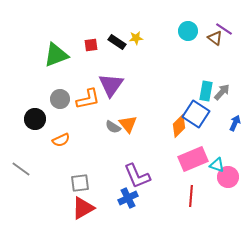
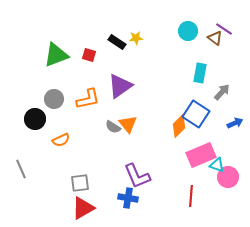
red square: moved 2 px left, 10 px down; rotated 24 degrees clockwise
purple triangle: moved 9 px right, 1 px down; rotated 20 degrees clockwise
cyan rectangle: moved 6 px left, 18 px up
gray circle: moved 6 px left
blue arrow: rotated 42 degrees clockwise
pink rectangle: moved 8 px right, 4 px up
gray line: rotated 30 degrees clockwise
blue cross: rotated 36 degrees clockwise
